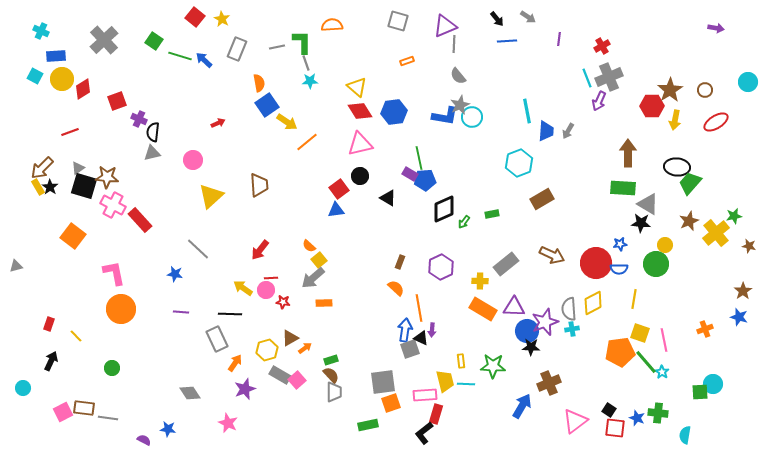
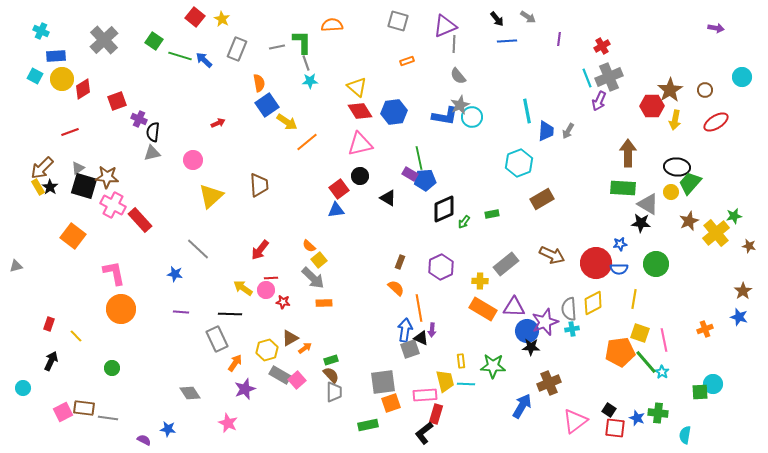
cyan circle at (748, 82): moved 6 px left, 5 px up
yellow circle at (665, 245): moved 6 px right, 53 px up
gray arrow at (313, 278): rotated 95 degrees counterclockwise
